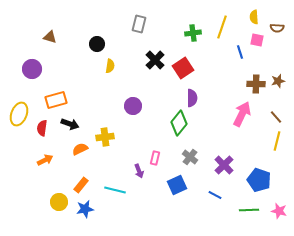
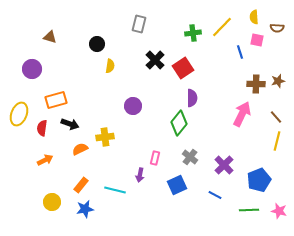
yellow line at (222, 27): rotated 25 degrees clockwise
purple arrow at (139, 171): moved 1 px right, 4 px down; rotated 32 degrees clockwise
blue pentagon at (259, 180): rotated 30 degrees clockwise
yellow circle at (59, 202): moved 7 px left
